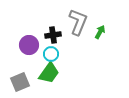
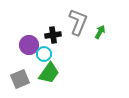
cyan circle: moved 7 px left
gray square: moved 3 px up
